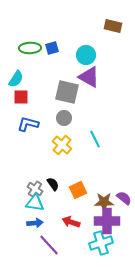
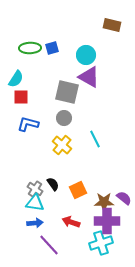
brown rectangle: moved 1 px left, 1 px up
